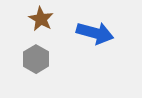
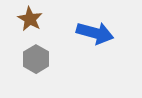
brown star: moved 11 px left
